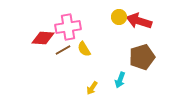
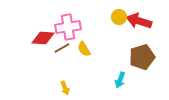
brown line: moved 1 px left, 2 px up
yellow arrow: moved 27 px left; rotated 56 degrees counterclockwise
